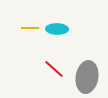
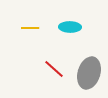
cyan ellipse: moved 13 px right, 2 px up
gray ellipse: moved 2 px right, 4 px up; rotated 8 degrees clockwise
